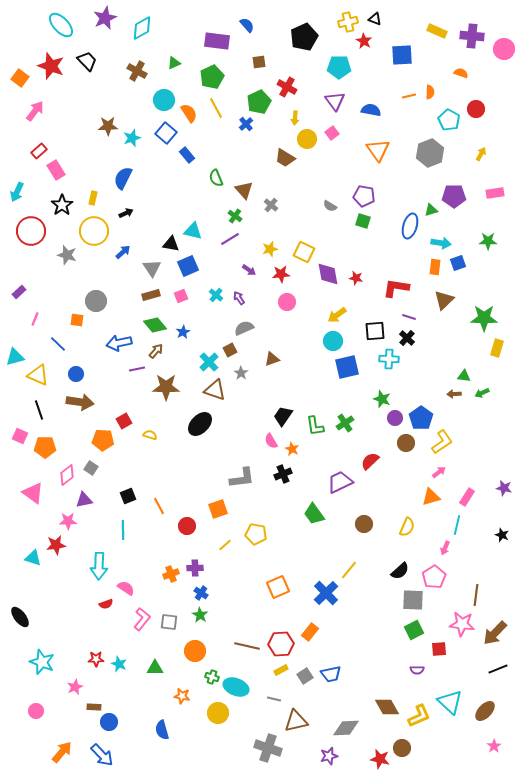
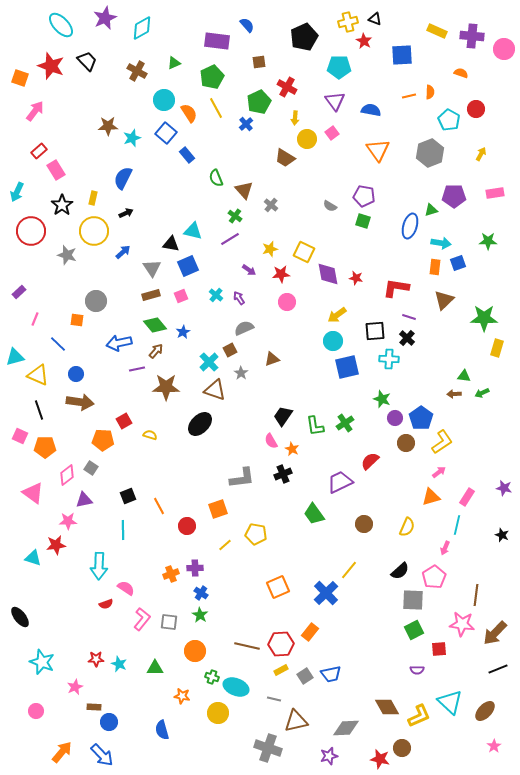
orange square at (20, 78): rotated 18 degrees counterclockwise
